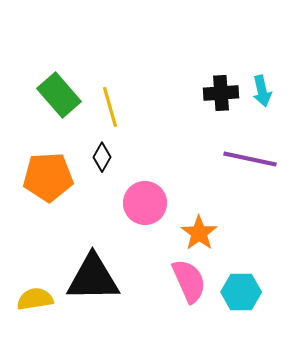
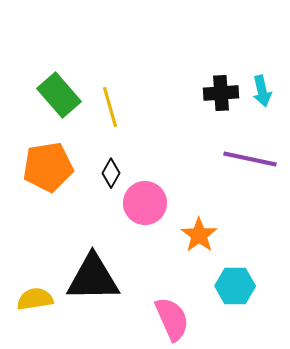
black diamond: moved 9 px right, 16 px down
orange pentagon: moved 10 px up; rotated 6 degrees counterclockwise
orange star: moved 2 px down
pink semicircle: moved 17 px left, 38 px down
cyan hexagon: moved 6 px left, 6 px up
